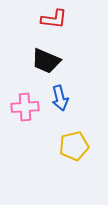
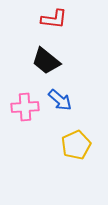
black trapezoid: rotated 16 degrees clockwise
blue arrow: moved 2 px down; rotated 35 degrees counterclockwise
yellow pentagon: moved 2 px right, 1 px up; rotated 12 degrees counterclockwise
